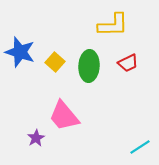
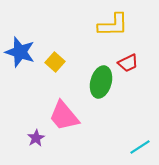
green ellipse: moved 12 px right, 16 px down; rotated 12 degrees clockwise
